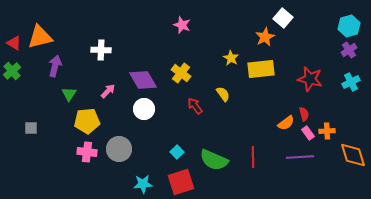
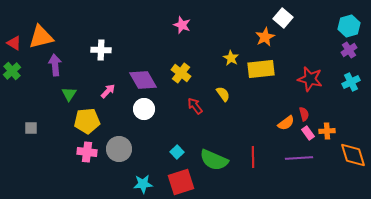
orange triangle: moved 1 px right
purple arrow: moved 1 px up; rotated 20 degrees counterclockwise
purple line: moved 1 px left, 1 px down
